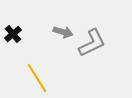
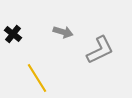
black cross: rotated 12 degrees counterclockwise
gray L-shape: moved 8 px right, 7 px down
